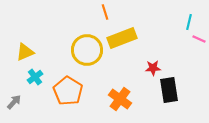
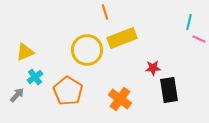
gray arrow: moved 3 px right, 7 px up
